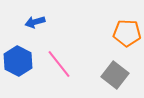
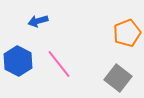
blue arrow: moved 3 px right, 1 px up
orange pentagon: rotated 24 degrees counterclockwise
gray square: moved 3 px right, 3 px down
